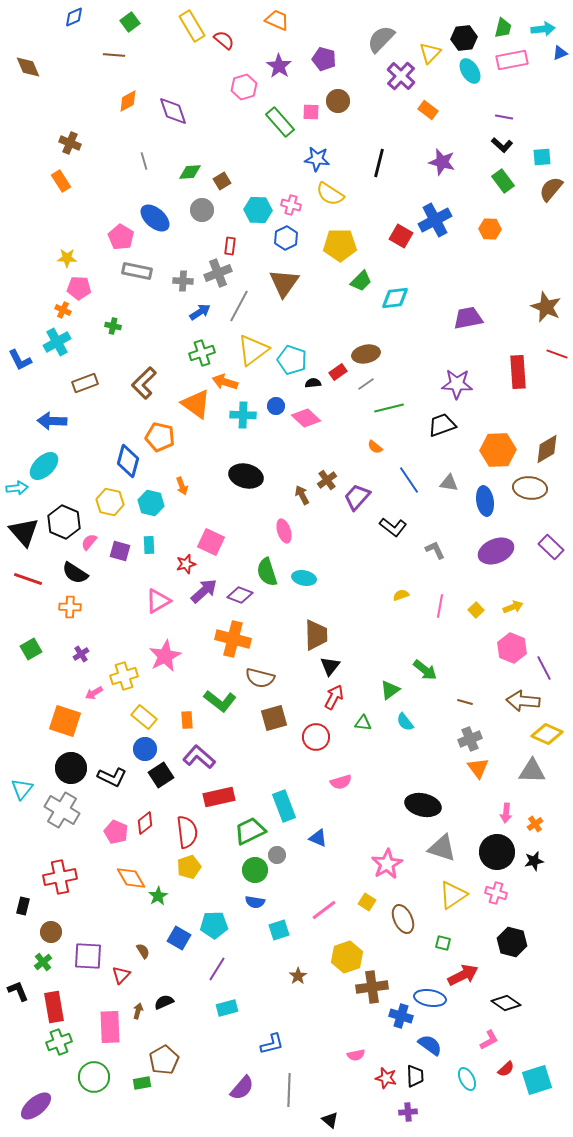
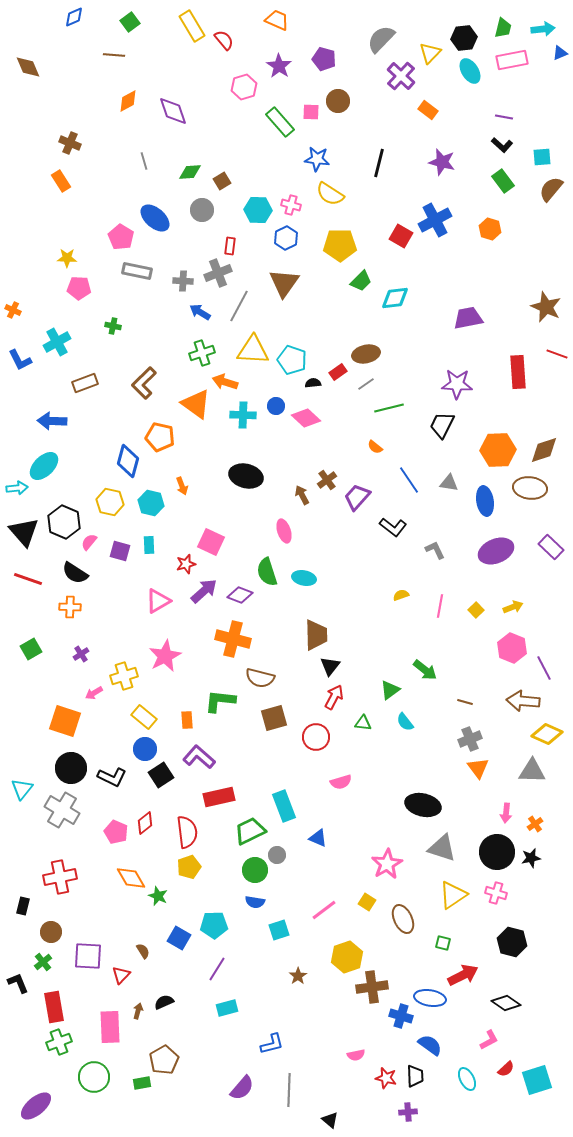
red semicircle at (224, 40): rotated 10 degrees clockwise
orange hexagon at (490, 229): rotated 15 degrees clockwise
orange cross at (63, 310): moved 50 px left
blue arrow at (200, 312): rotated 115 degrees counterclockwise
yellow triangle at (253, 350): rotated 40 degrees clockwise
black trapezoid at (442, 425): rotated 44 degrees counterclockwise
brown diamond at (547, 449): moved 3 px left, 1 px down; rotated 12 degrees clockwise
green L-shape at (220, 701): rotated 148 degrees clockwise
black star at (534, 861): moved 3 px left, 3 px up
green star at (158, 896): rotated 18 degrees counterclockwise
black L-shape at (18, 991): moved 8 px up
